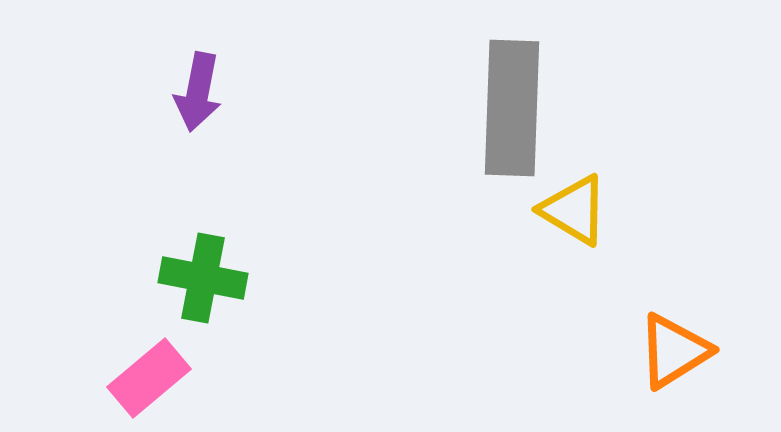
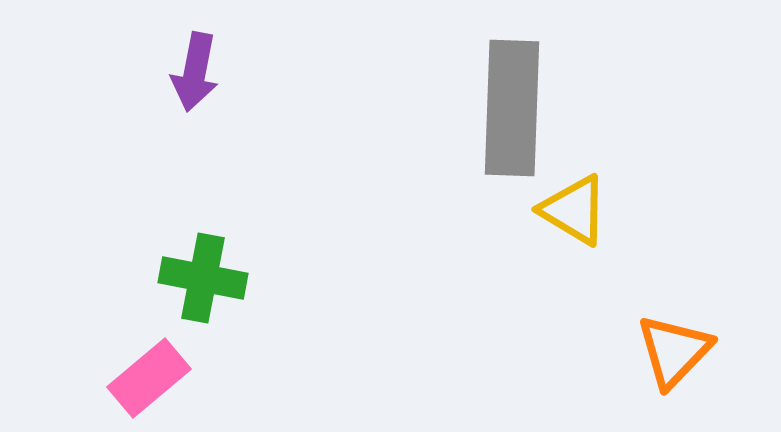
purple arrow: moved 3 px left, 20 px up
orange triangle: rotated 14 degrees counterclockwise
